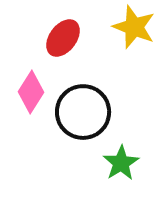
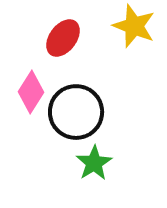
yellow star: moved 1 px up
black circle: moved 7 px left
green star: moved 27 px left
